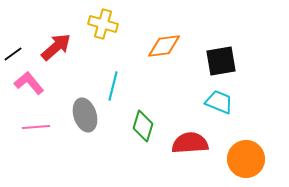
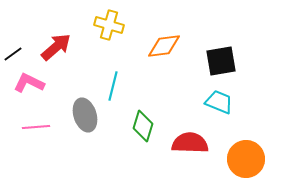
yellow cross: moved 6 px right, 1 px down
pink L-shape: rotated 24 degrees counterclockwise
red semicircle: rotated 6 degrees clockwise
